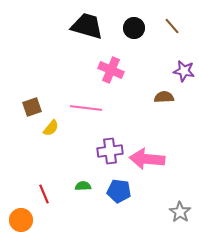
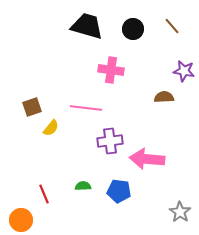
black circle: moved 1 px left, 1 px down
pink cross: rotated 15 degrees counterclockwise
purple cross: moved 10 px up
